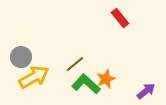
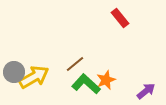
gray circle: moved 7 px left, 15 px down
orange star: moved 1 px down
